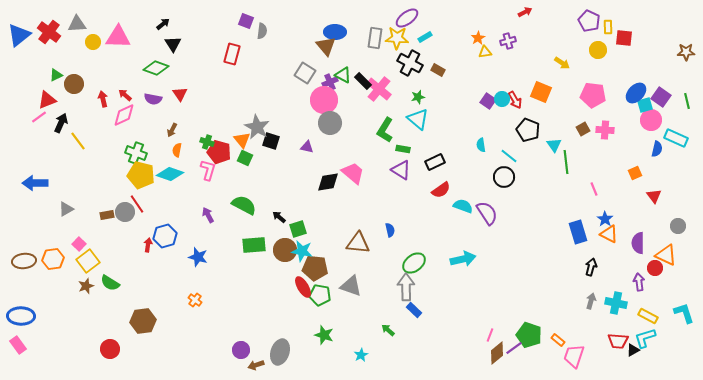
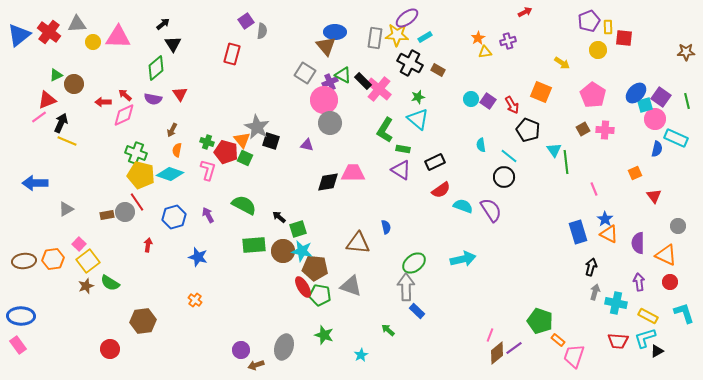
purple square at (246, 21): rotated 35 degrees clockwise
purple pentagon at (589, 21): rotated 25 degrees clockwise
yellow star at (397, 38): moved 3 px up
green diamond at (156, 68): rotated 60 degrees counterclockwise
pink pentagon at (593, 95): rotated 25 degrees clockwise
red arrow at (103, 99): moved 3 px down; rotated 77 degrees counterclockwise
cyan circle at (502, 99): moved 31 px left
red arrow at (515, 100): moved 3 px left, 5 px down
pink circle at (651, 120): moved 4 px right, 1 px up
yellow line at (78, 141): moved 11 px left; rotated 30 degrees counterclockwise
cyan triangle at (554, 145): moved 5 px down
purple triangle at (307, 147): moved 2 px up
red pentagon at (219, 152): moved 7 px right
pink trapezoid at (353, 173): rotated 40 degrees counterclockwise
red line at (137, 204): moved 2 px up
purple semicircle at (487, 213): moved 4 px right, 3 px up
blue semicircle at (390, 230): moved 4 px left, 3 px up
blue hexagon at (165, 236): moved 9 px right, 19 px up
brown circle at (285, 250): moved 2 px left, 1 px down
red circle at (655, 268): moved 15 px right, 14 px down
gray arrow at (591, 301): moved 4 px right, 9 px up
blue rectangle at (414, 310): moved 3 px right, 1 px down
green pentagon at (529, 335): moved 11 px right, 14 px up
black triangle at (633, 350): moved 24 px right, 1 px down
gray ellipse at (280, 352): moved 4 px right, 5 px up
